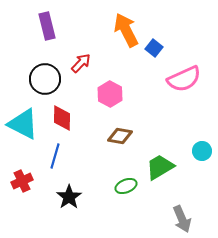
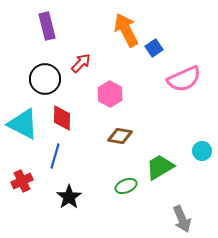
blue square: rotated 18 degrees clockwise
